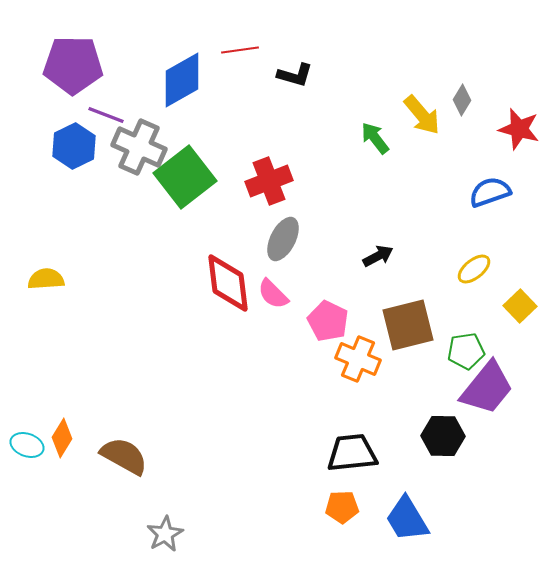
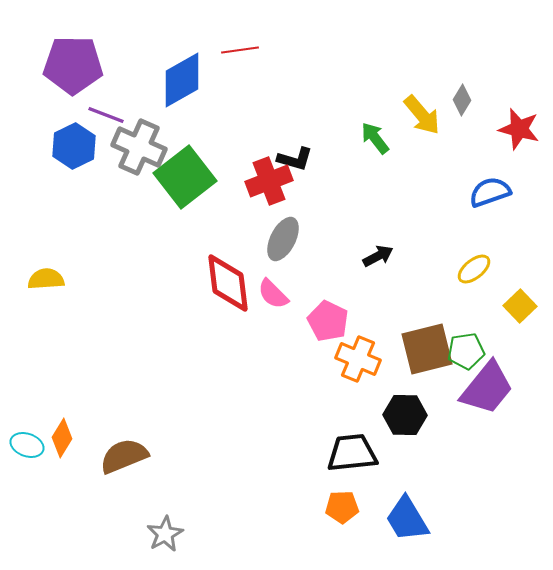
black L-shape: moved 84 px down
brown square: moved 19 px right, 24 px down
black hexagon: moved 38 px left, 21 px up
brown semicircle: rotated 51 degrees counterclockwise
